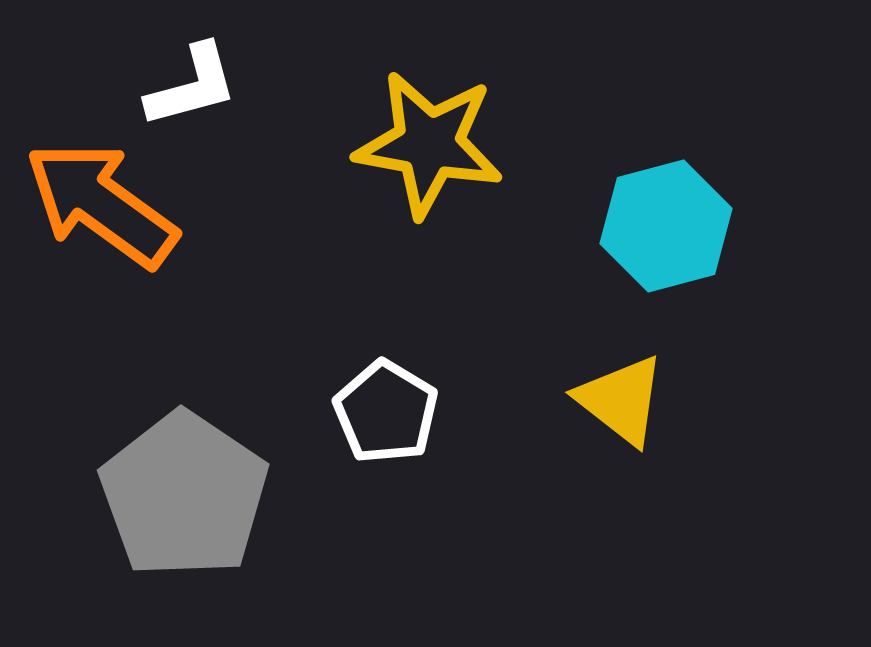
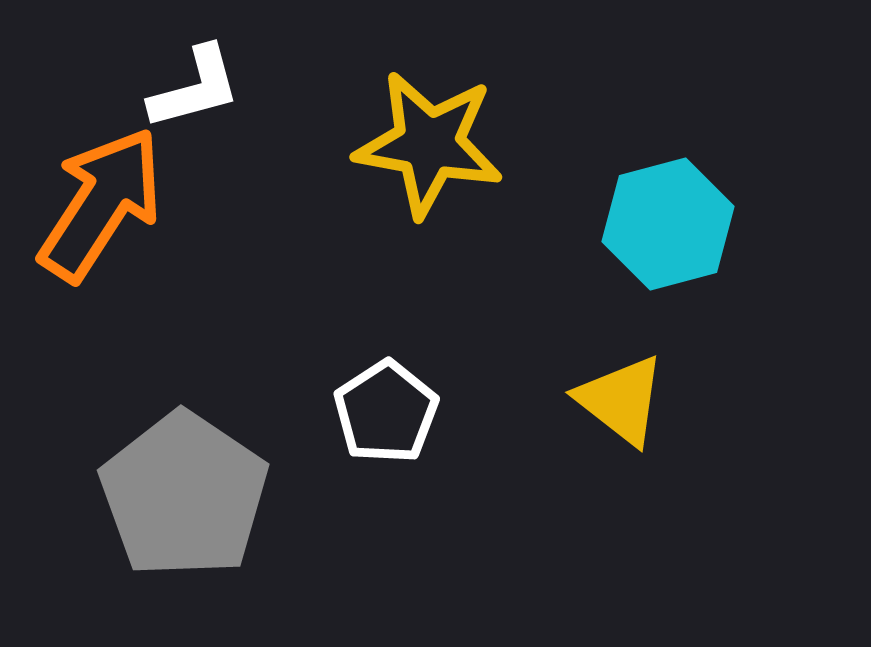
white L-shape: moved 3 px right, 2 px down
orange arrow: rotated 87 degrees clockwise
cyan hexagon: moved 2 px right, 2 px up
white pentagon: rotated 8 degrees clockwise
